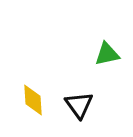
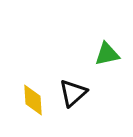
black triangle: moved 6 px left, 12 px up; rotated 24 degrees clockwise
